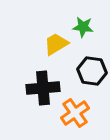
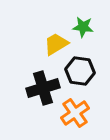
black hexagon: moved 12 px left
black cross: rotated 12 degrees counterclockwise
